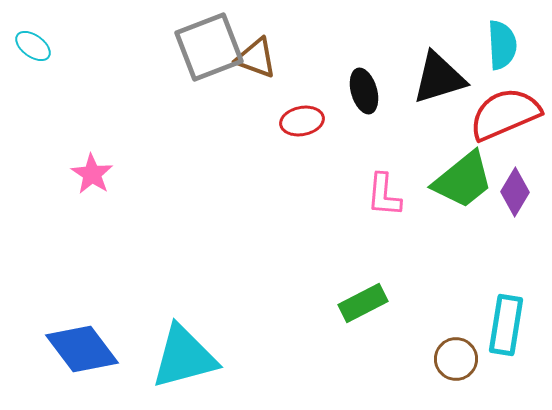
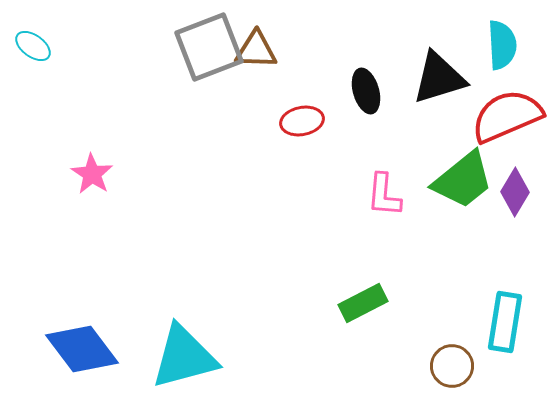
brown triangle: moved 8 px up; rotated 18 degrees counterclockwise
black ellipse: moved 2 px right
red semicircle: moved 2 px right, 2 px down
cyan rectangle: moved 1 px left, 3 px up
brown circle: moved 4 px left, 7 px down
